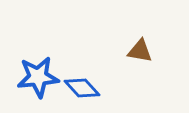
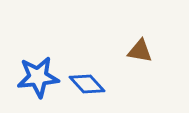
blue diamond: moved 5 px right, 4 px up
